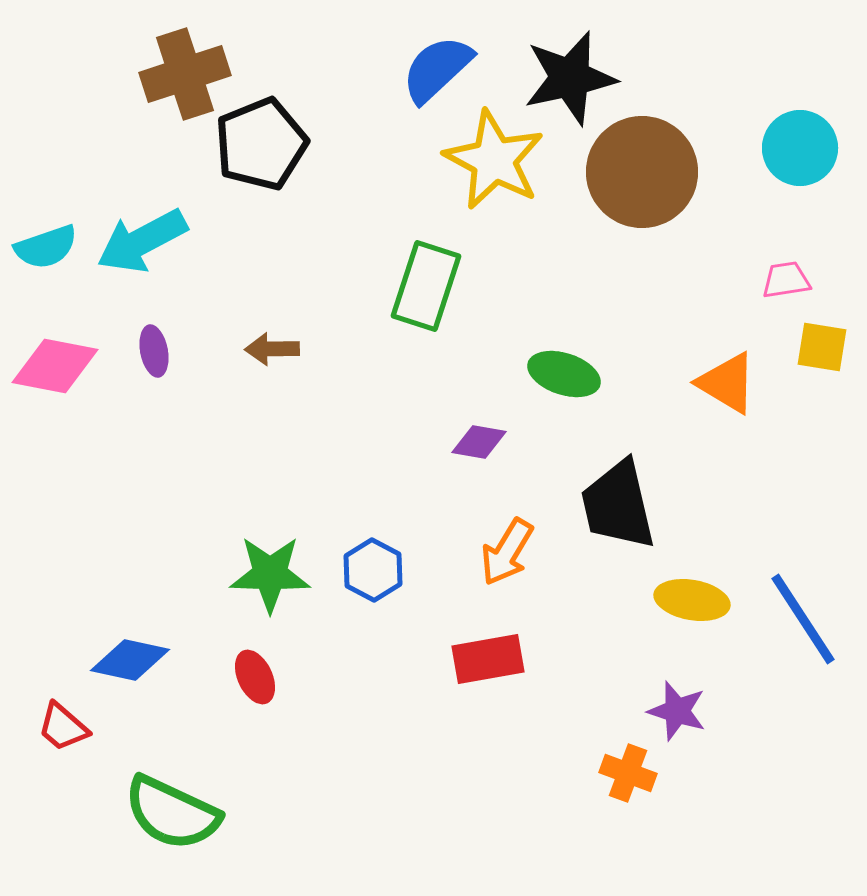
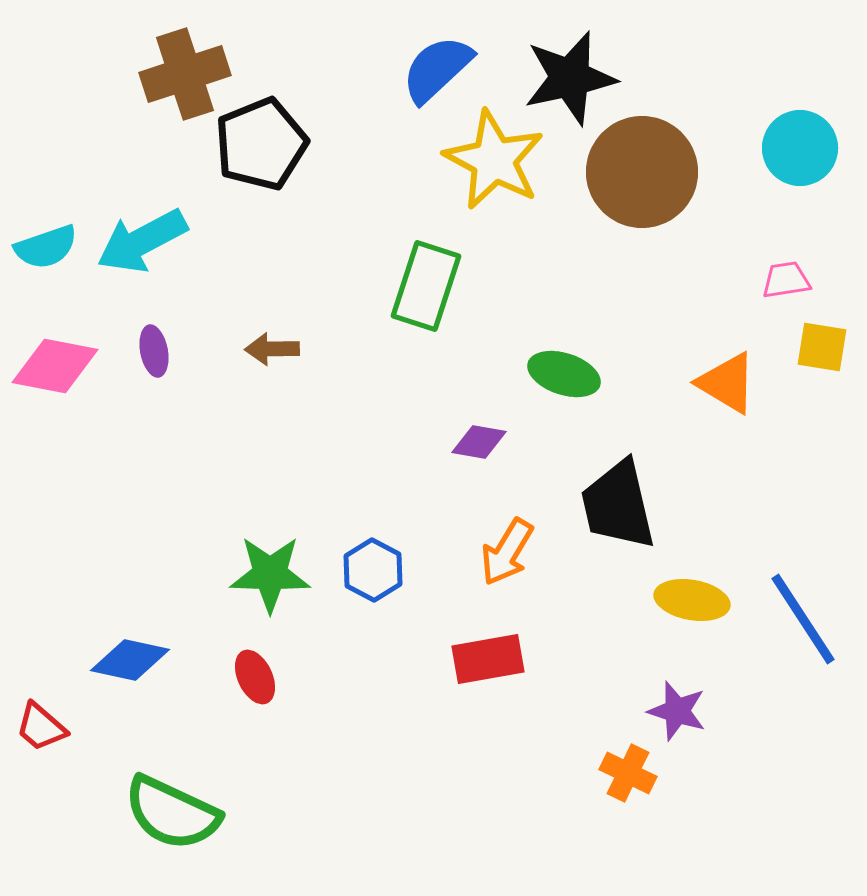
red trapezoid: moved 22 px left
orange cross: rotated 6 degrees clockwise
